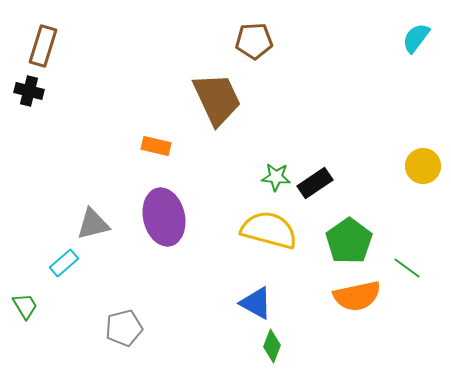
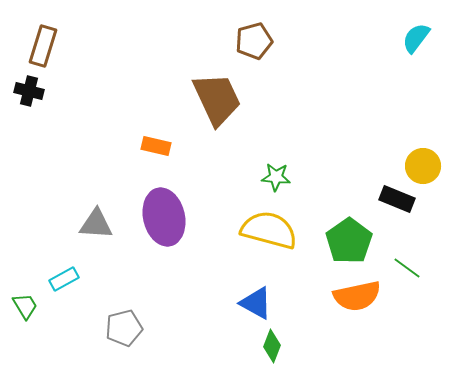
brown pentagon: rotated 12 degrees counterclockwise
black rectangle: moved 82 px right, 16 px down; rotated 56 degrees clockwise
gray triangle: moved 3 px right; rotated 18 degrees clockwise
cyan rectangle: moved 16 px down; rotated 12 degrees clockwise
